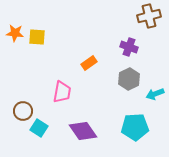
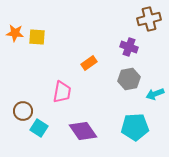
brown cross: moved 3 px down
gray hexagon: rotated 15 degrees clockwise
